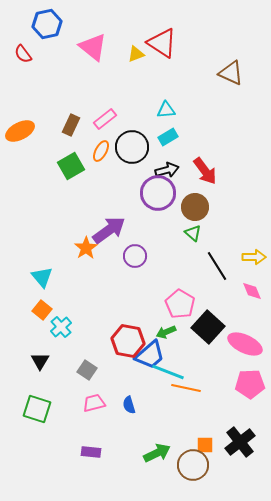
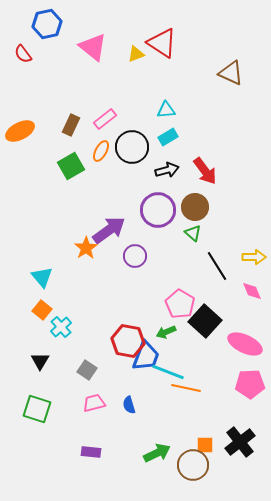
purple circle at (158, 193): moved 17 px down
black square at (208, 327): moved 3 px left, 6 px up
blue trapezoid at (150, 355): moved 4 px left, 1 px down; rotated 28 degrees counterclockwise
